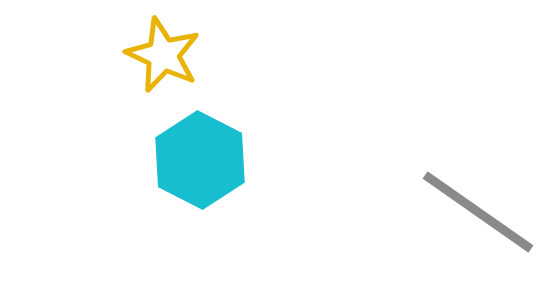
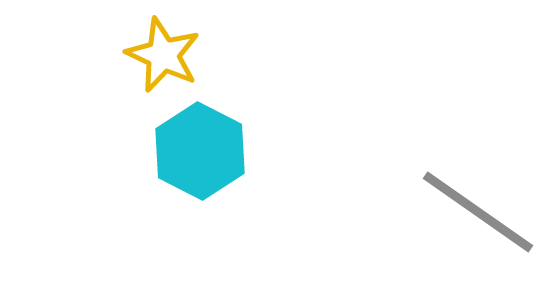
cyan hexagon: moved 9 px up
